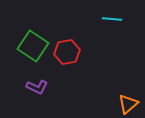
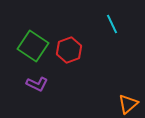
cyan line: moved 5 px down; rotated 60 degrees clockwise
red hexagon: moved 2 px right, 2 px up; rotated 10 degrees counterclockwise
purple L-shape: moved 3 px up
